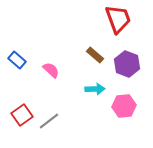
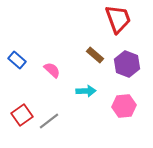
pink semicircle: moved 1 px right
cyan arrow: moved 9 px left, 2 px down
